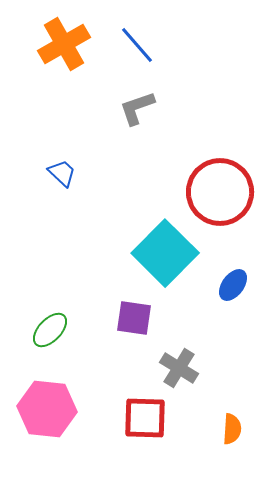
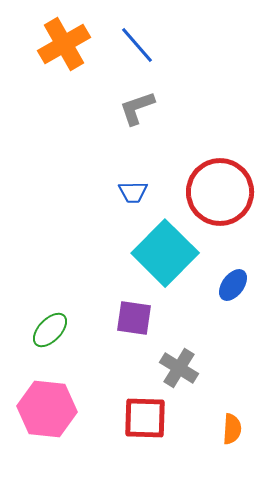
blue trapezoid: moved 71 px right, 19 px down; rotated 136 degrees clockwise
